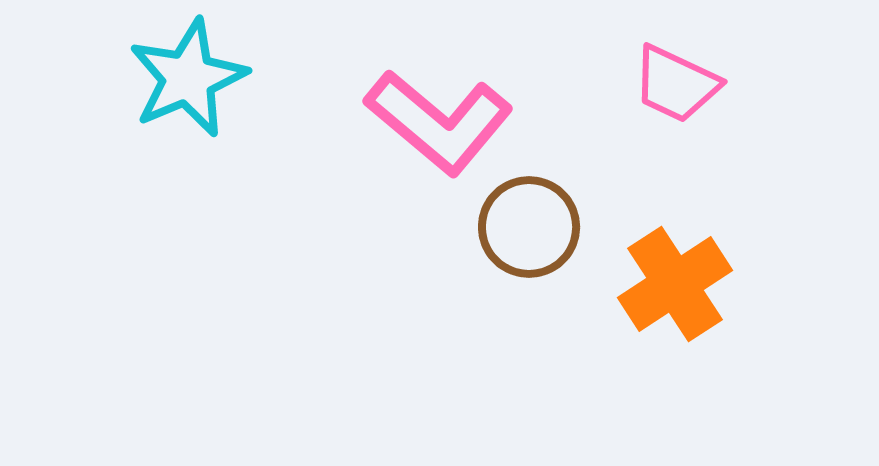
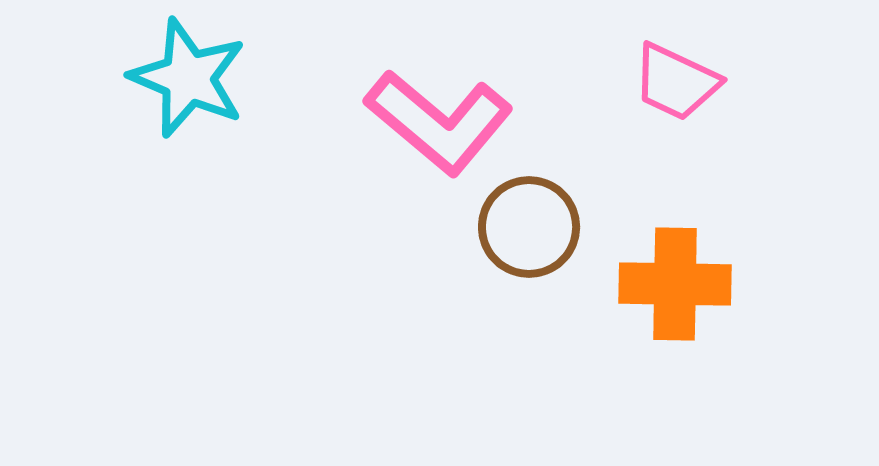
cyan star: rotated 26 degrees counterclockwise
pink trapezoid: moved 2 px up
orange cross: rotated 34 degrees clockwise
